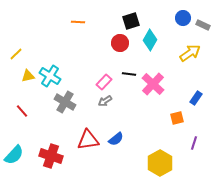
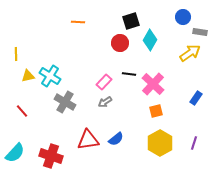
blue circle: moved 1 px up
gray rectangle: moved 3 px left, 7 px down; rotated 16 degrees counterclockwise
yellow line: rotated 48 degrees counterclockwise
gray arrow: moved 1 px down
orange square: moved 21 px left, 7 px up
cyan semicircle: moved 1 px right, 2 px up
yellow hexagon: moved 20 px up
